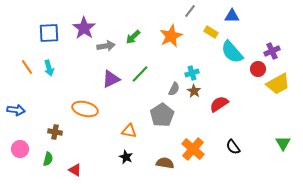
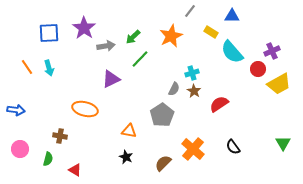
green line: moved 15 px up
yellow trapezoid: moved 1 px right
brown cross: moved 5 px right, 4 px down
brown semicircle: moved 2 px left; rotated 54 degrees counterclockwise
